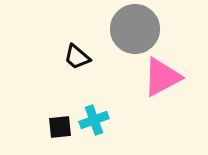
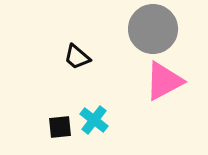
gray circle: moved 18 px right
pink triangle: moved 2 px right, 4 px down
cyan cross: rotated 32 degrees counterclockwise
